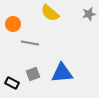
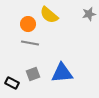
yellow semicircle: moved 1 px left, 2 px down
orange circle: moved 15 px right
